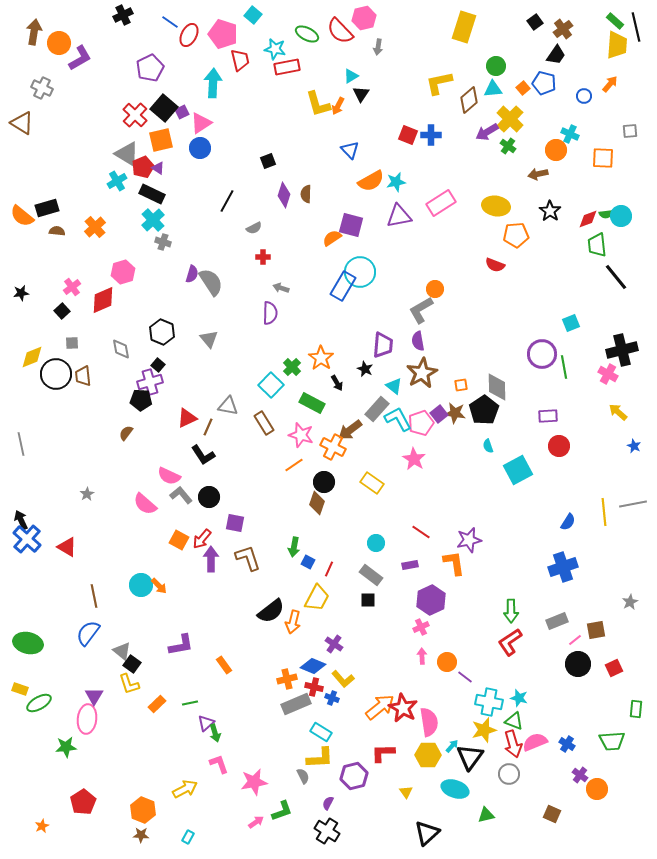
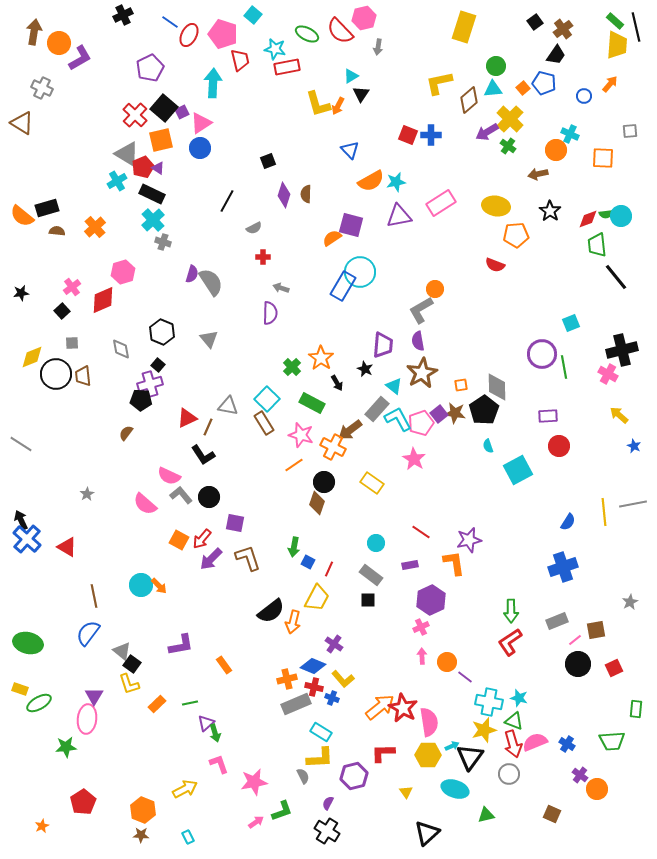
purple cross at (150, 382): moved 2 px down
cyan square at (271, 385): moved 4 px left, 14 px down
yellow arrow at (618, 412): moved 1 px right, 3 px down
gray line at (21, 444): rotated 45 degrees counterclockwise
purple arrow at (211, 559): rotated 135 degrees counterclockwise
cyan arrow at (452, 746): rotated 24 degrees clockwise
cyan rectangle at (188, 837): rotated 56 degrees counterclockwise
